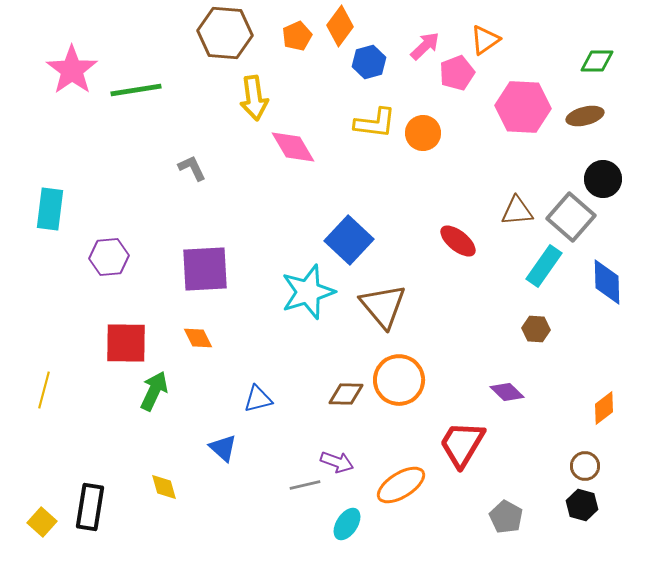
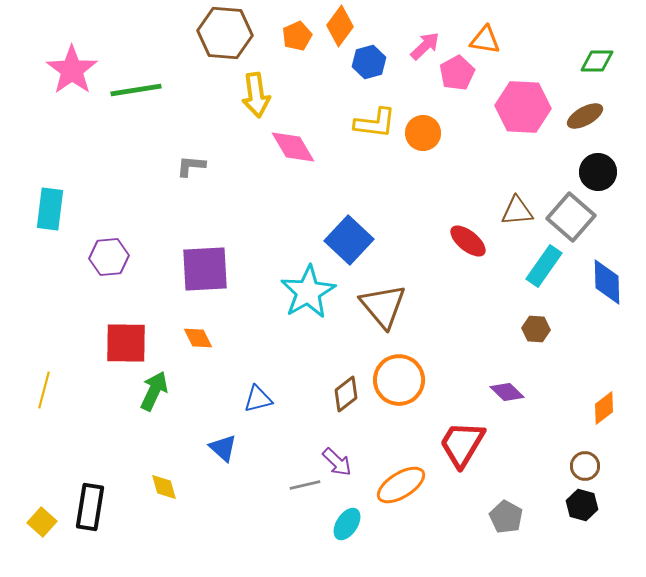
orange triangle at (485, 40): rotated 44 degrees clockwise
pink pentagon at (457, 73): rotated 8 degrees counterclockwise
yellow arrow at (254, 98): moved 2 px right, 3 px up
brown ellipse at (585, 116): rotated 15 degrees counterclockwise
gray L-shape at (192, 168): moved 1 px left, 2 px up; rotated 60 degrees counterclockwise
black circle at (603, 179): moved 5 px left, 7 px up
red ellipse at (458, 241): moved 10 px right
cyan star at (308, 292): rotated 12 degrees counterclockwise
brown diamond at (346, 394): rotated 39 degrees counterclockwise
purple arrow at (337, 462): rotated 24 degrees clockwise
